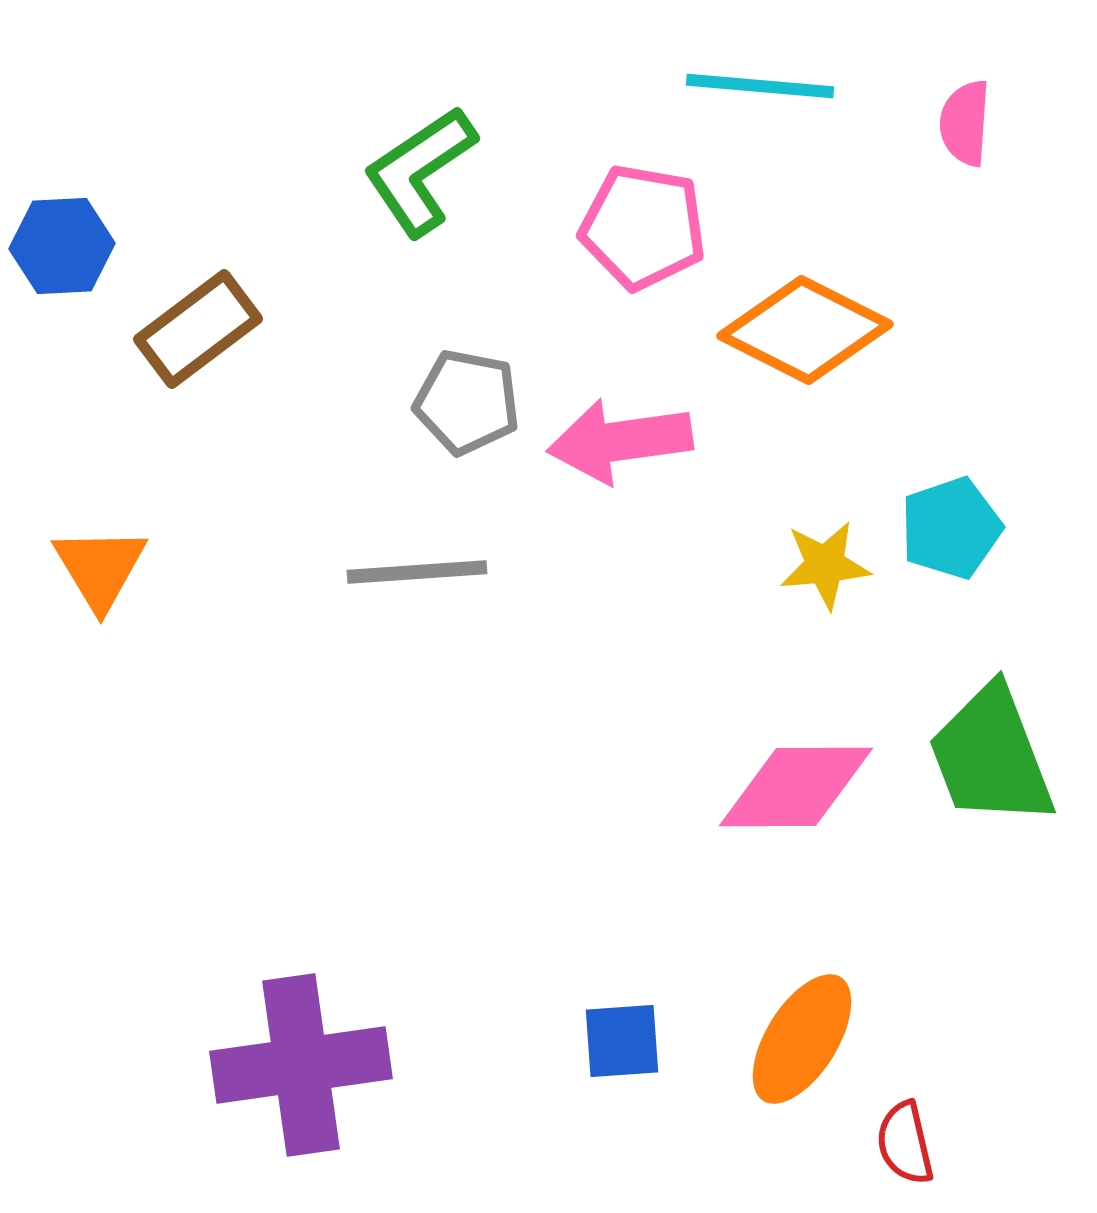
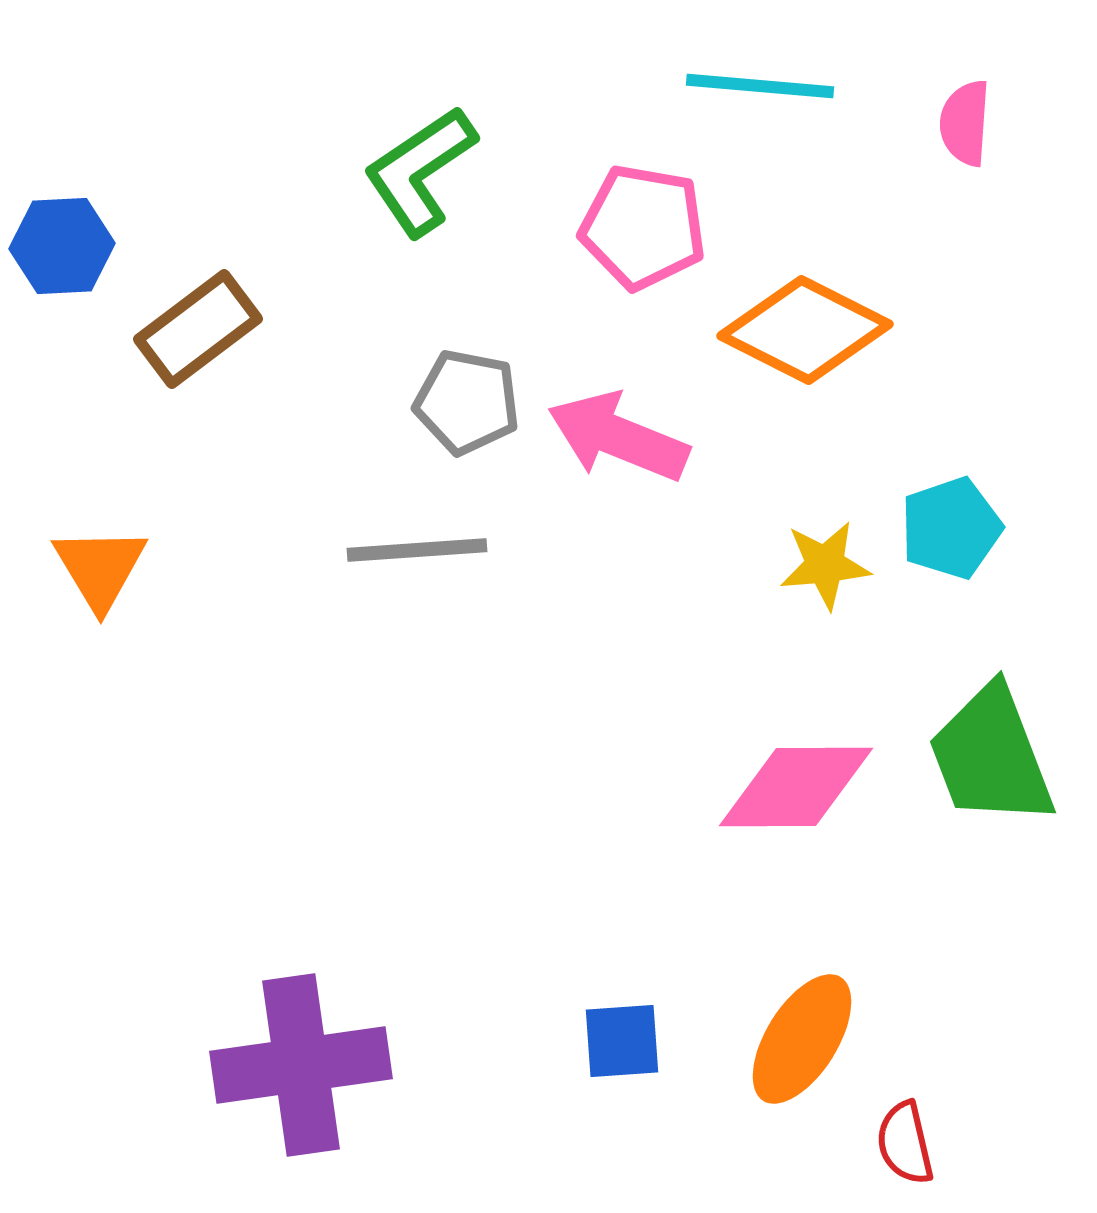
pink arrow: moved 2 px left, 4 px up; rotated 30 degrees clockwise
gray line: moved 22 px up
